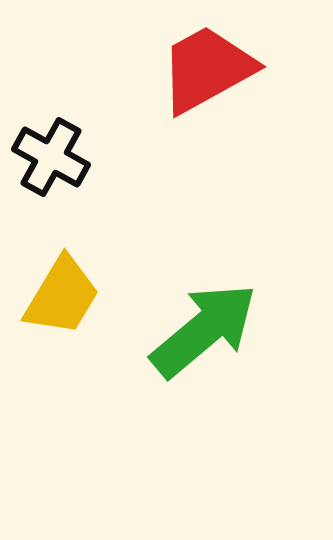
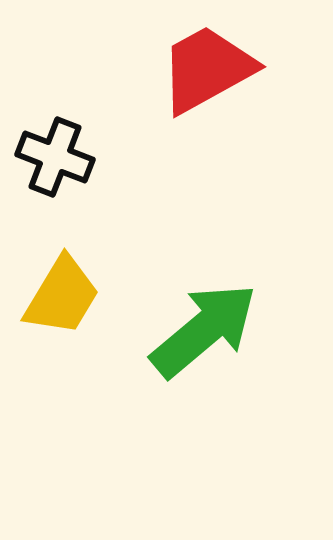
black cross: moved 4 px right; rotated 8 degrees counterclockwise
